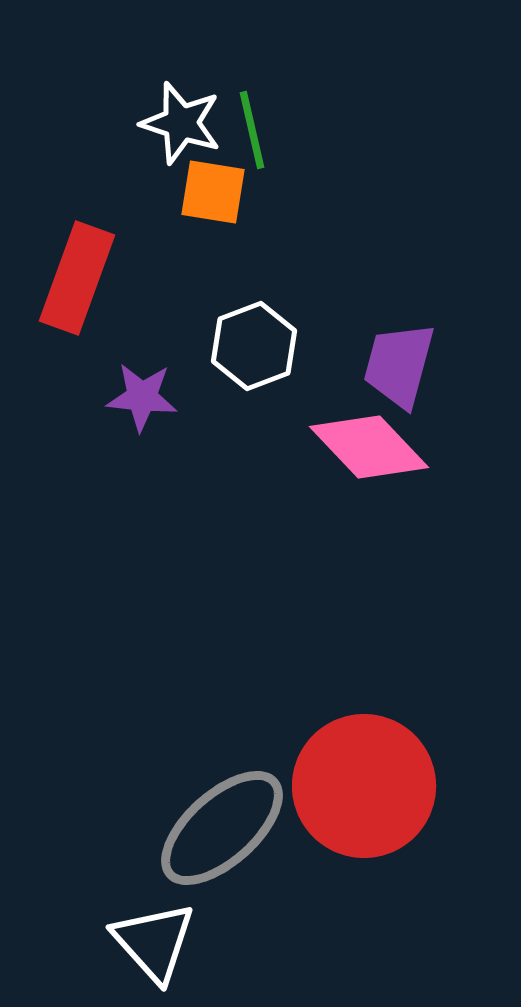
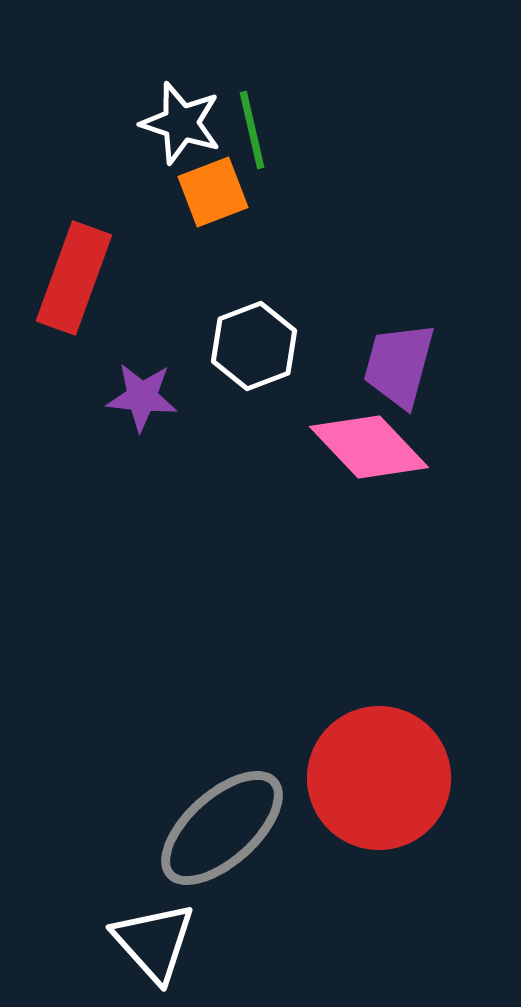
orange square: rotated 30 degrees counterclockwise
red rectangle: moved 3 px left
red circle: moved 15 px right, 8 px up
